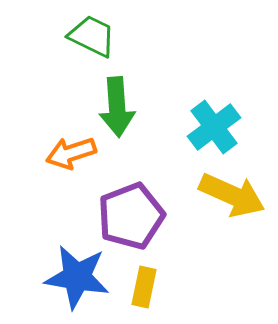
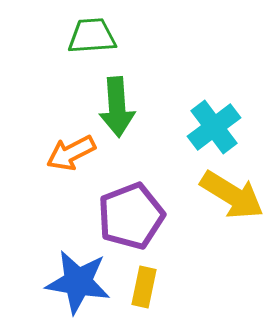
green trapezoid: rotated 30 degrees counterclockwise
orange arrow: rotated 9 degrees counterclockwise
yellow arrow: rotated 8 degrees clockwise
blue star: moved 1 px right, 5 px down
